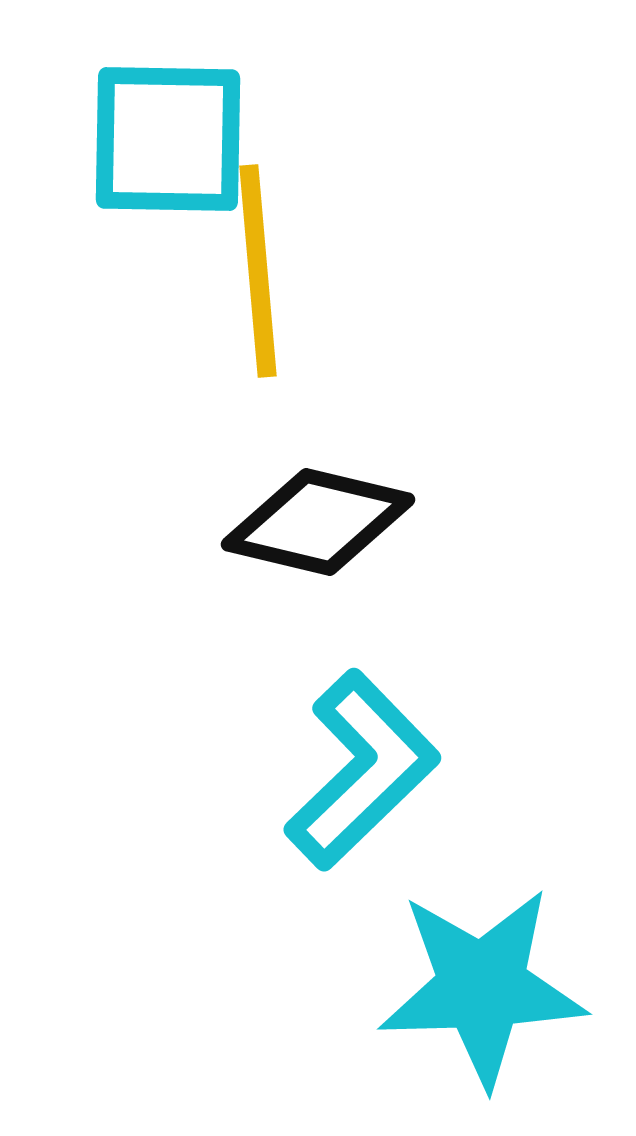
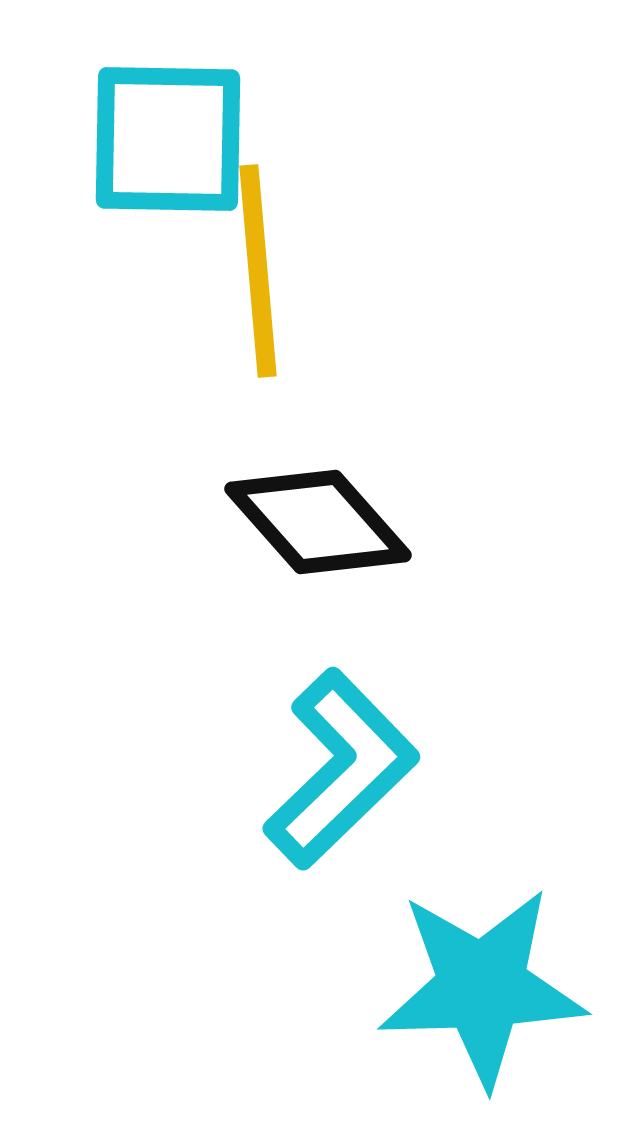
black diamond: rotated 35 degrees clockwise
cyan L-shape: moved 21 px left, 1 px up
